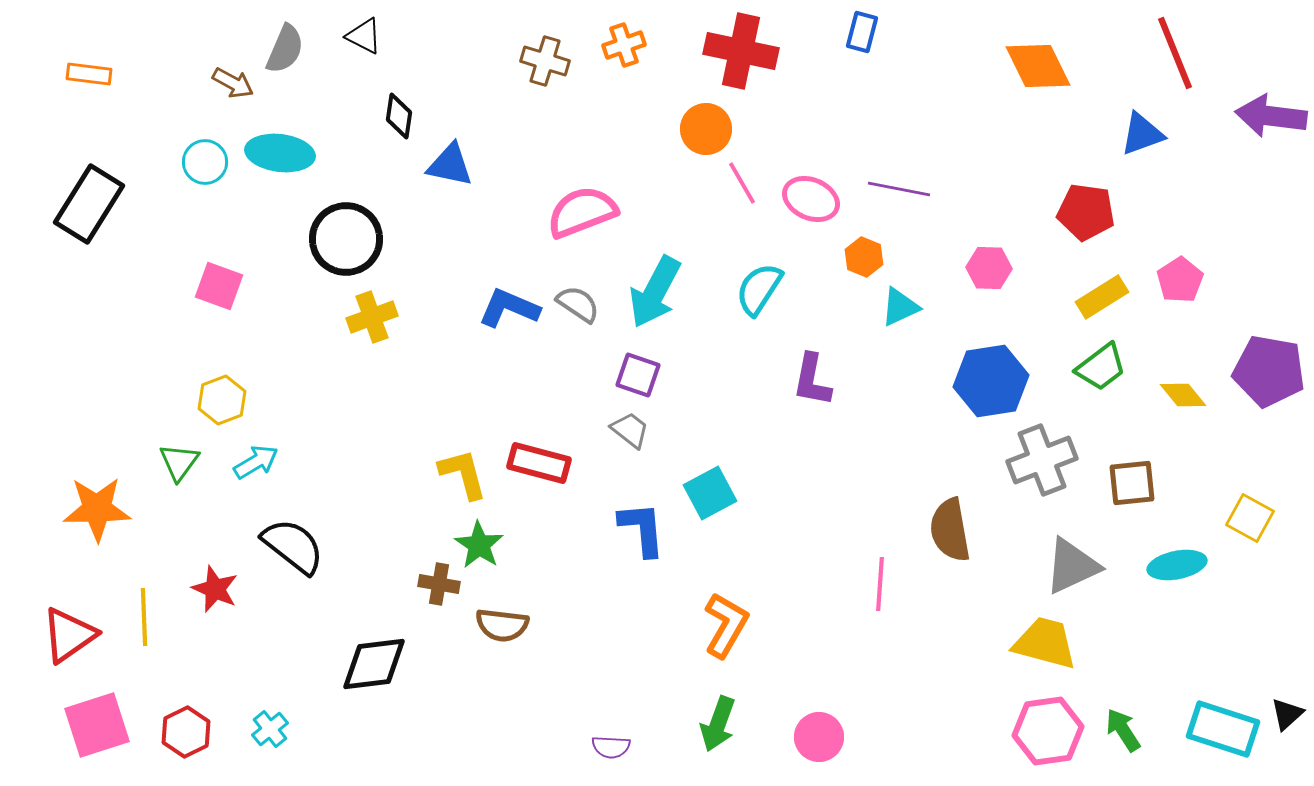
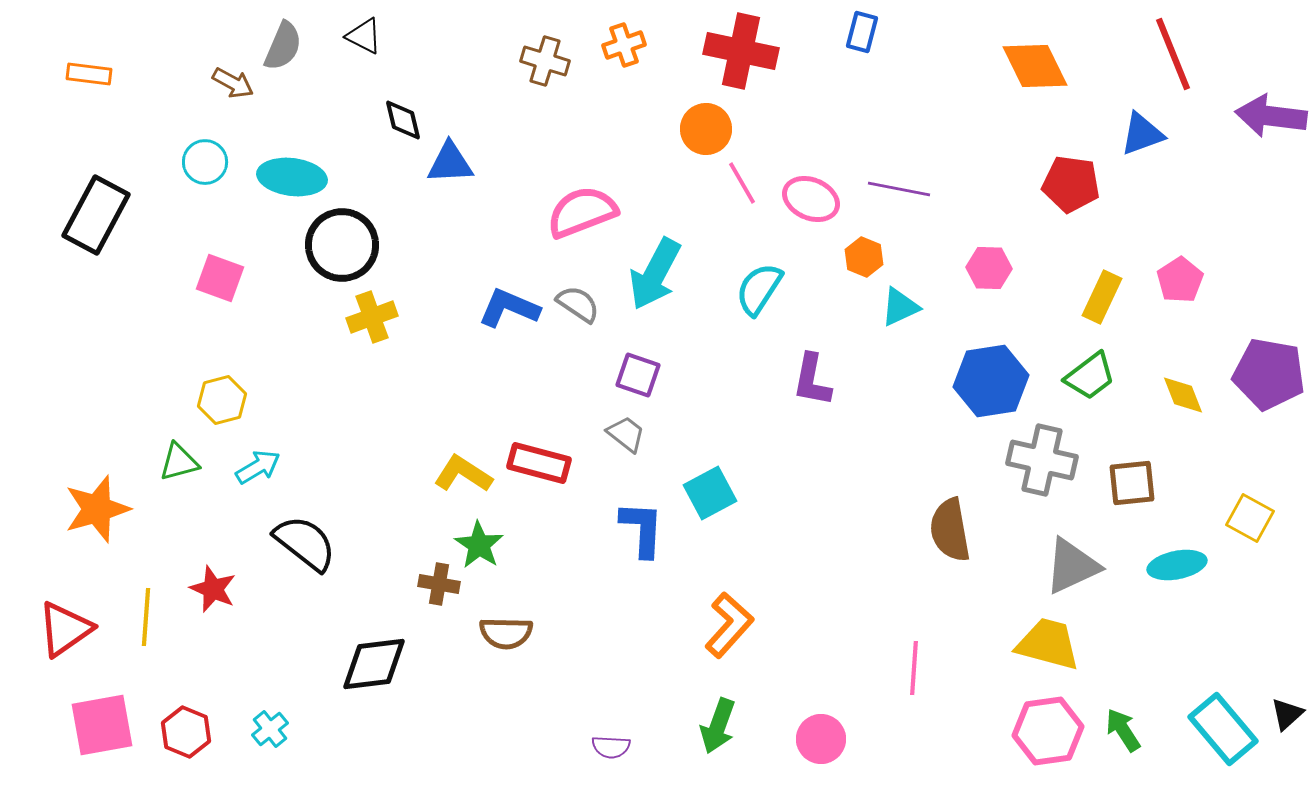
gray semicircle at (285, 49): moved 2 px left, 3 px up
red line at (1175, 53): moved 2 px left, 1 px down
orange diamond at (1038, 66): moved 3 px left
black diamond at (399, 116): moved 4 px right, 4 px down; rotated 21 degrees counterclockwise
cyan ellipse at (280, 153): moved 12 px right, 24 px down
blue triangle at (450, 165): moved 2 px up; rotated 15 degrees counterclockwise
black rectangle at (89, 204): moved 7 px right, 11 px down; rotated 4 degrees counterclockwise
red pentagon at (1086, 212): moved 15 px left, 28 px up
black circle at (346, 239): moved 4 px left, 6 px down
pink square at (219, 286): moved 1 px right, 8 px up
cyan arrow at (655, 292): moved 18 px up
yellow rectangle at (1102, 297): rotated 33 degrees counterclockwise
green trapezoid at (1101, 367): moved 11 px left, 9 px down
purple pentagon at (1269, 371): moved 3 px down
yellow diamond at (1183, 395): rotated 18 degrees clockwise
yellow hexagon at (222, 400): rotated 6 degrees clockwise
gray trapezoid at (630, 430): moved 4 px left, 4 px down
gray cross at (1042, 460): rotated 34 degrees clockwise
green triangle at (179, 462): rotated 39 degrees clockwise
cyan arrow at (256, 462): moved 2 px right, 5 px down
yellow L-shape at (463, 474): rotated 42 degrees counterclockwise
orange star at (97, 509): rotated 16 degrees counterclockwise
blue L-shape at (642, 529): rotated 8 degrees clockwise
black semicircle at (293, 546): moved 12 px right, 3 px up
pink line at (880, 584): moved 34 px right, 84 px down
red star at (215, 589): moved 2 px left
yellow line at (144, 617): moved 2 px right; rotated 6 degrees clockwise
brown semicircle at (502, 625): moved 4 px right, 8 px down; rotated 6 degrees counterclockwise
orange L-shape at (726, 625): moved 3 px right; rotated 12 degrees clockwise
red triangle at (69, 635): moved 4 px left, 6 px up
yellow trapezoid at (1045, 643): moved 3 px right, 1 px down
green arrow at (718, 724): moved 2 px down
pink square at (97, 725): moved 5 px right; rotated 8 degrees clockwise
cyan rectangle at (1223, 729): rotated 32 degrees clockwise
red hexagon at (186, 732): rotated 12 degrees counterclockwise
pink circle at (819, 737): moved 2 px right, 2 px down
